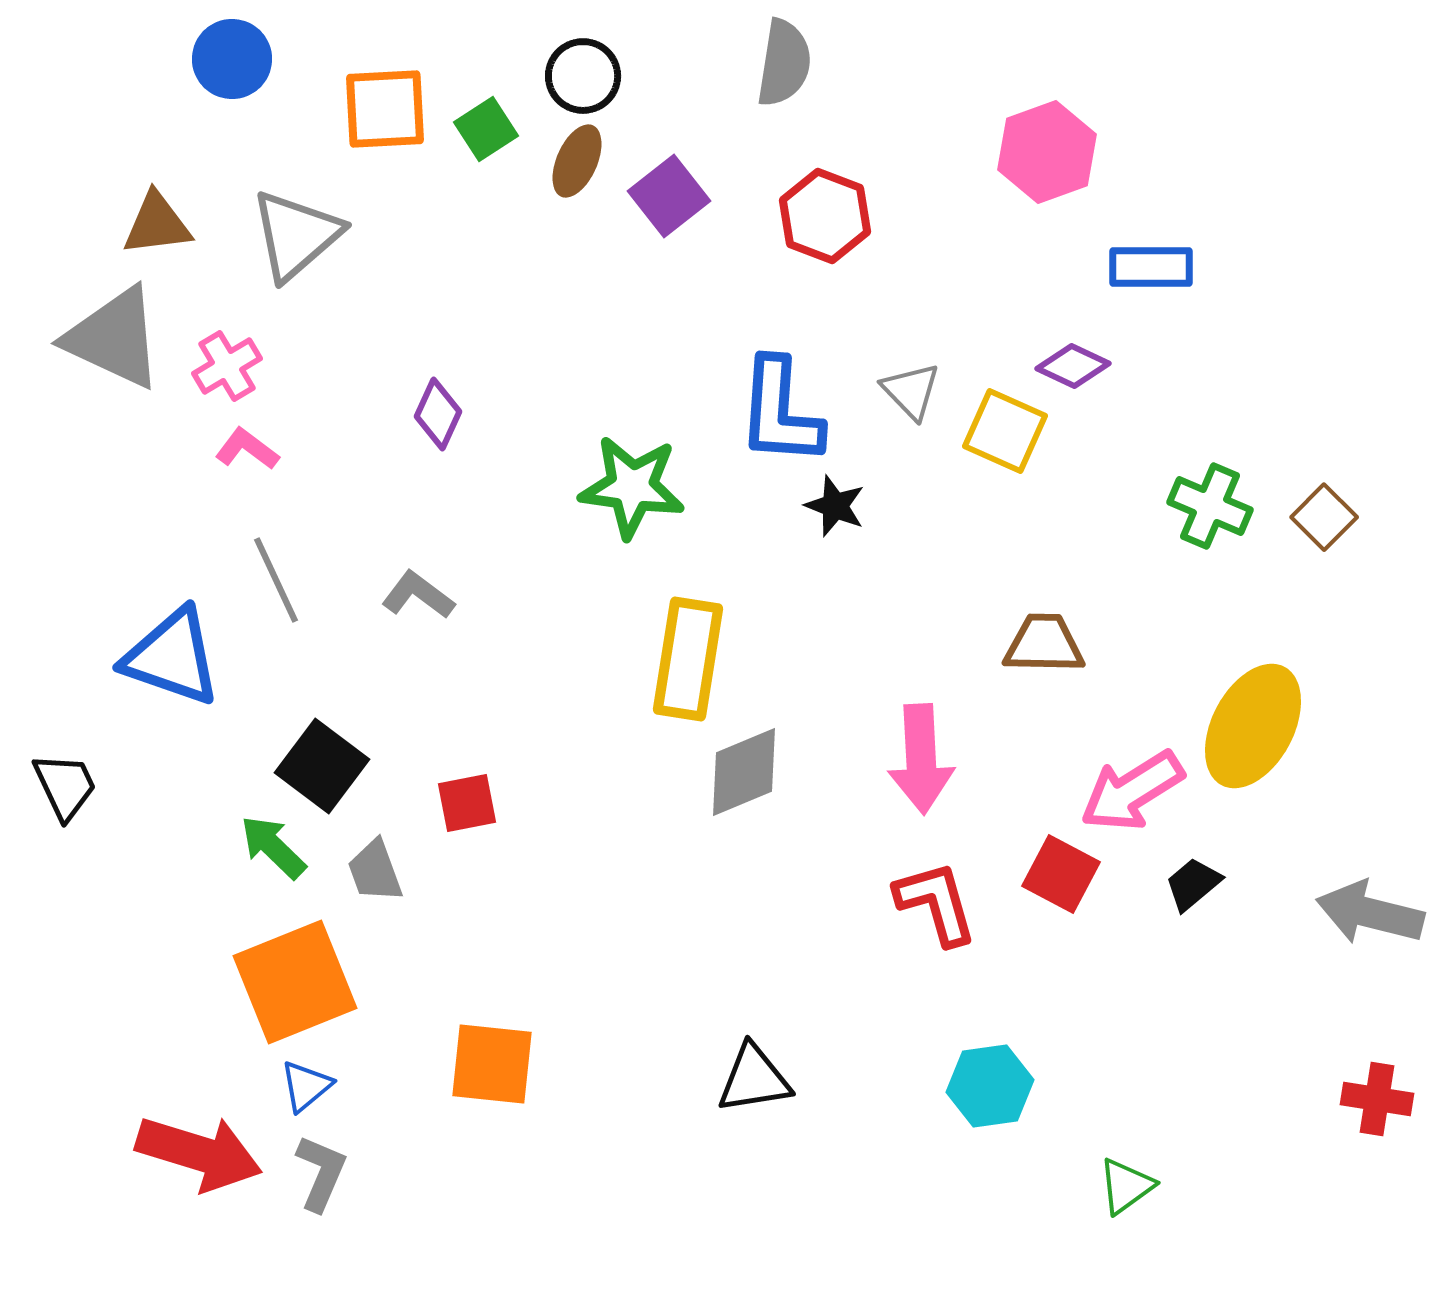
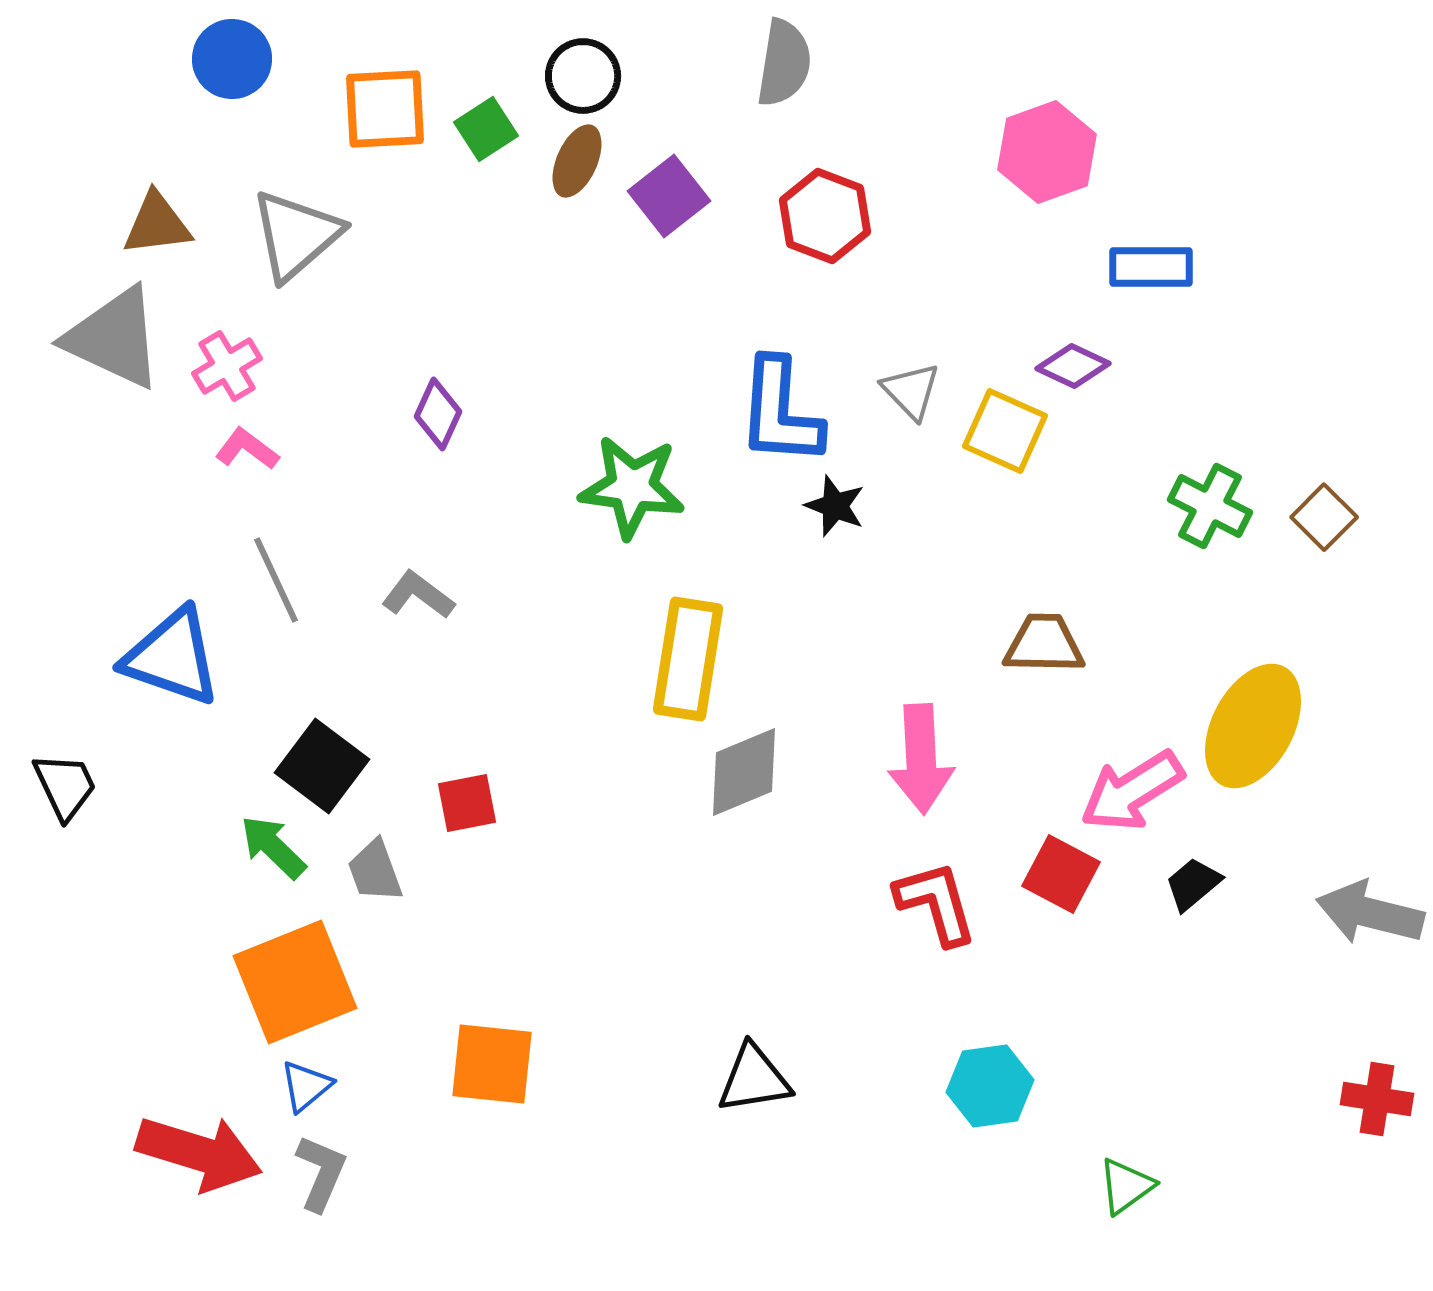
green cross at (1210, 506): rotated 4 degrees clockwise
